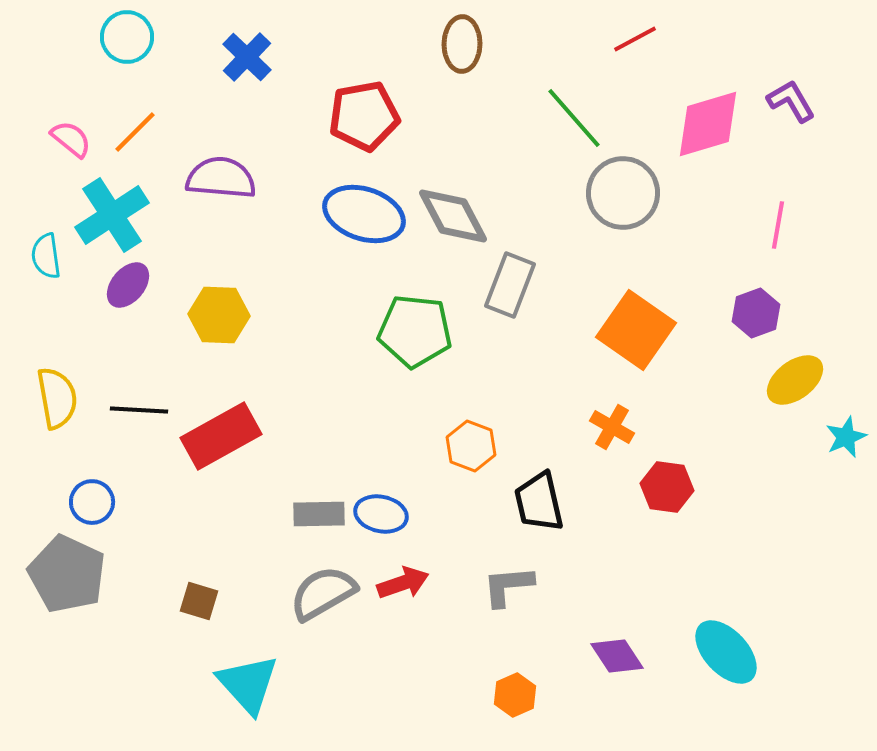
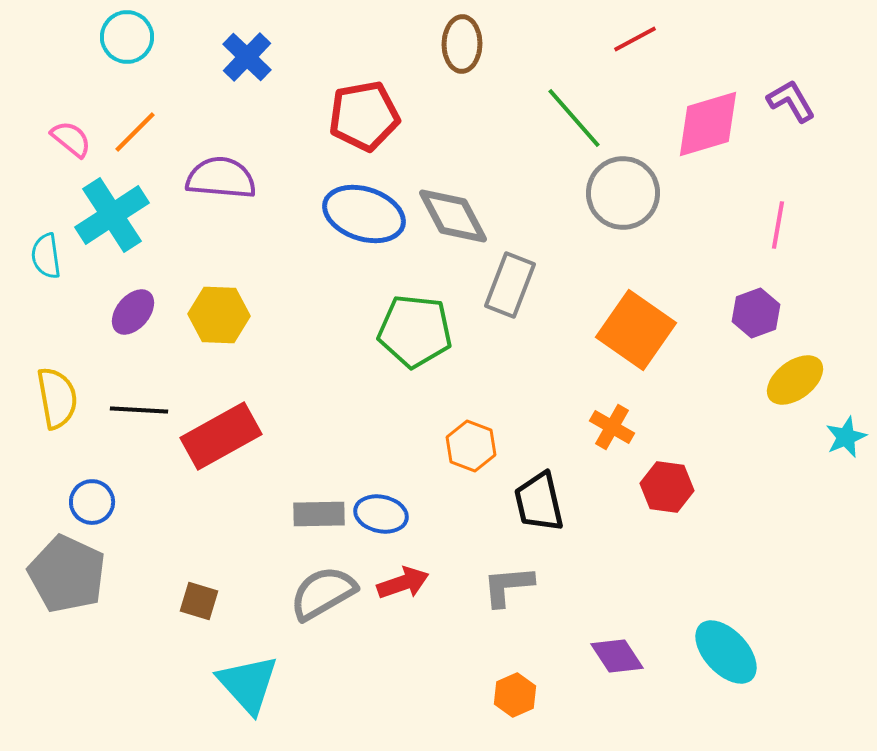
purple ellipse at (128, 285): moved 5 px right, 27 px down
